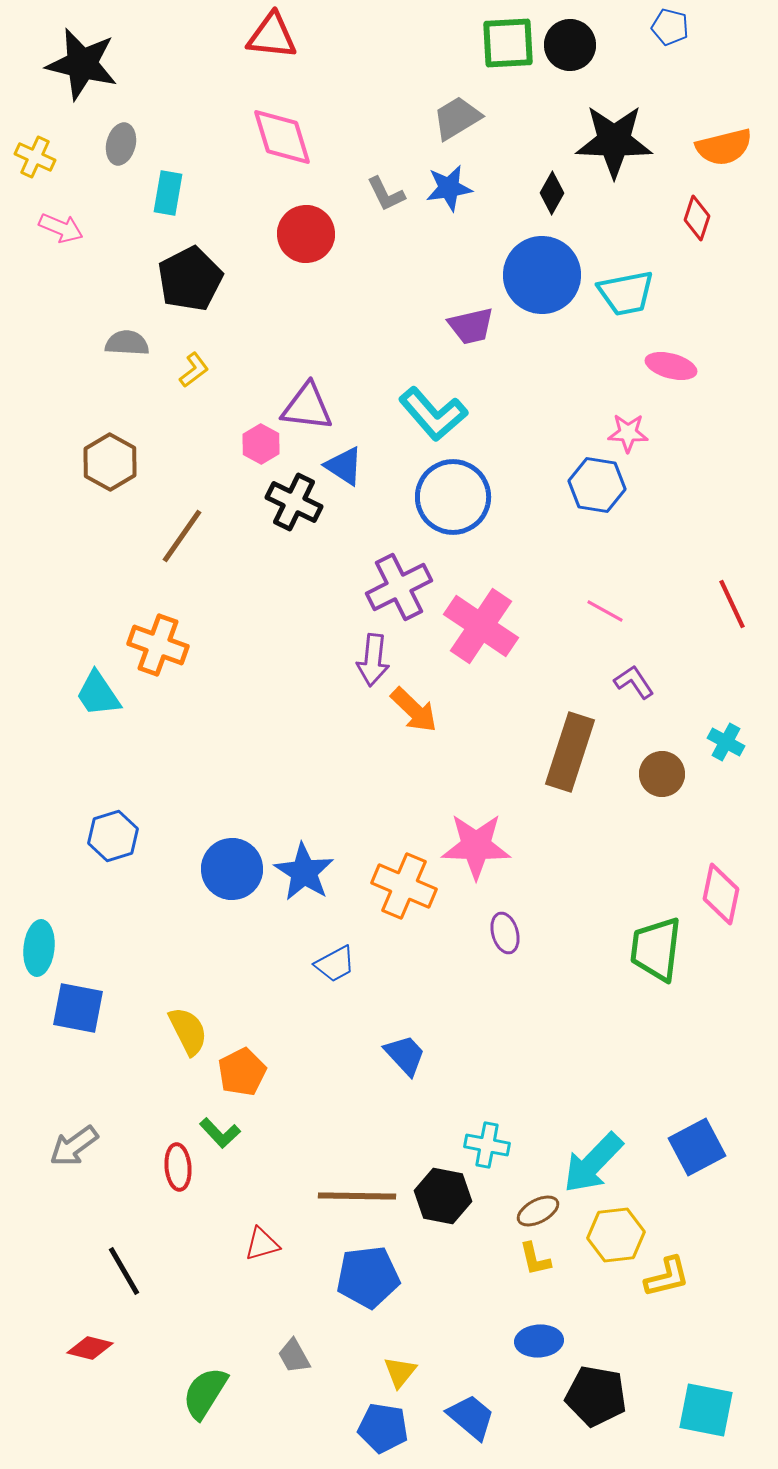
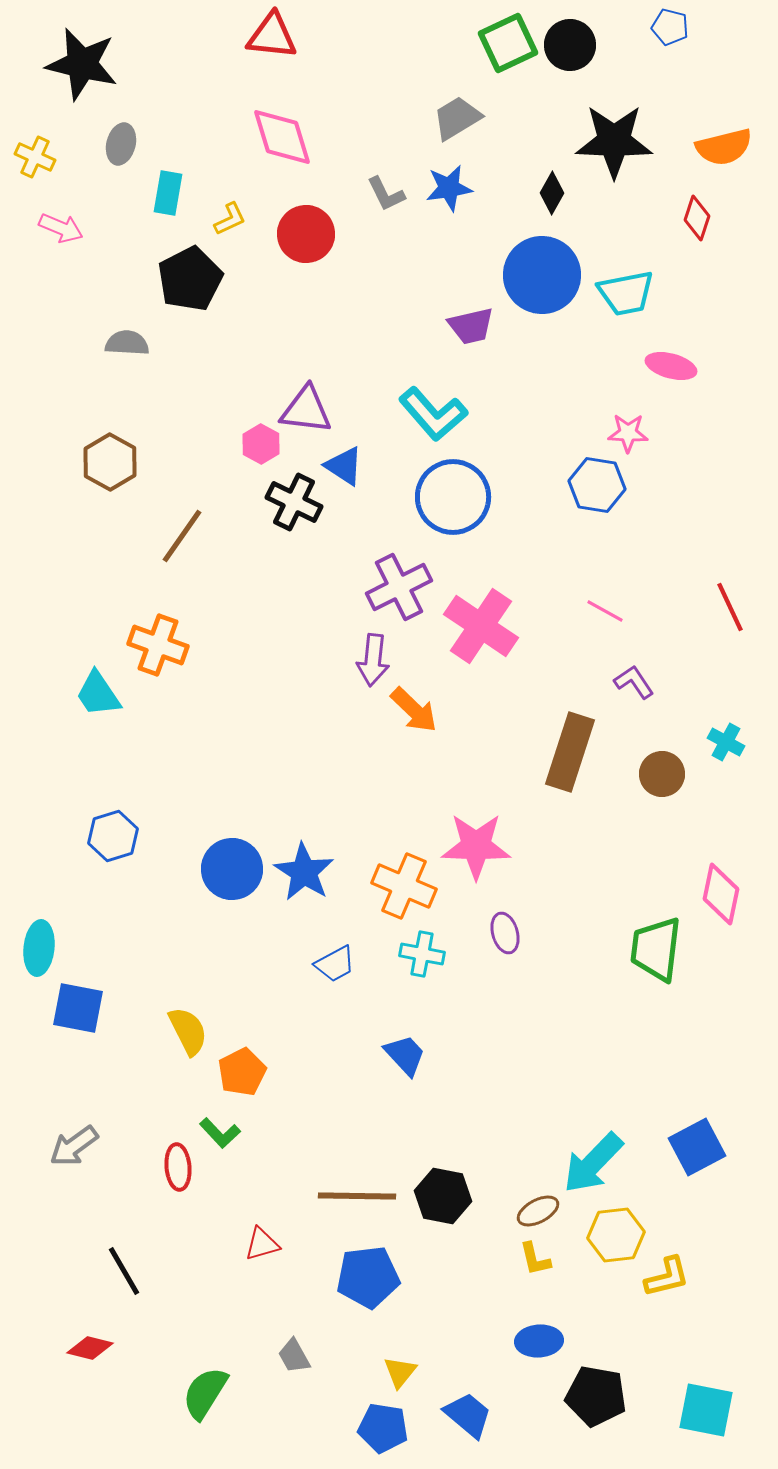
green square at (508, 43): rotated 22 degrees counterclockwise
yellow L-shape at (194, 370): moved 36 px right, 151 px up; rotated 12 degrees clockwise
purple triangle at (307, 407): moved 1 px left, 3 px down
red line at (732, 604): moved 2 px left, 3 px down
cyan cross at (487, 1145): moved 65 px left, 191 px up
blue trapezoid at (471, 1417): moved 3 px left, 2 px up
